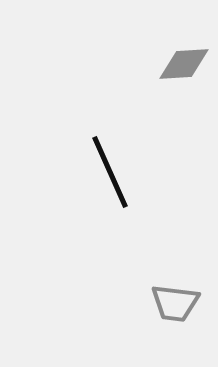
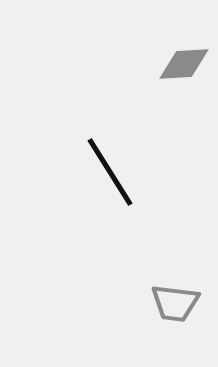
black line: rotated 8 degrees counterclockwise
